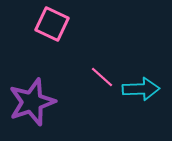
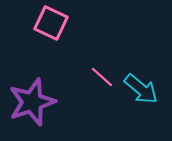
pink square: moved 1 px left, 1 px up
cyan arrow: rotated 42 degrees clockwise
